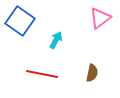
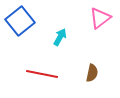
blue square: rotated 16 degrees clockwise
cyan arrow: moved 4 px right, 3 px up
